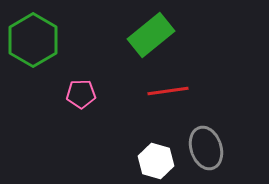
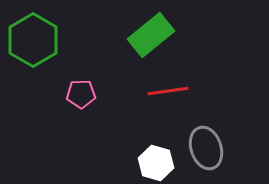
white hexagon: moved 2 px down
